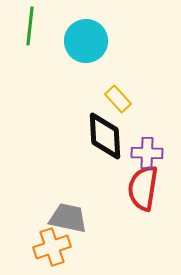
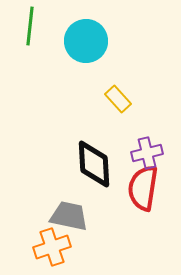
black diamond: moved 11 px left, 28 px down
purple cross: rotated 16 degrees counterclockwise
gray trapezoid: moved 1 px right, 2 px up
